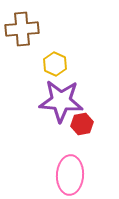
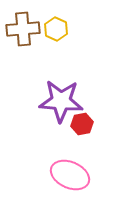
brown cross: moved 1 px right
yellow hexagon: moved 1 px right, 35 px up
pink ellipse: rotated 69 degrees counterclockwise
